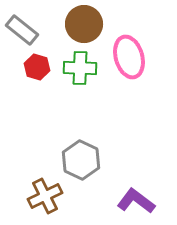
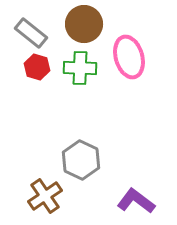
gray rectangle: moved 9 px right, 3 px down
brown cross: rotated 8 degrees counterclockwise
